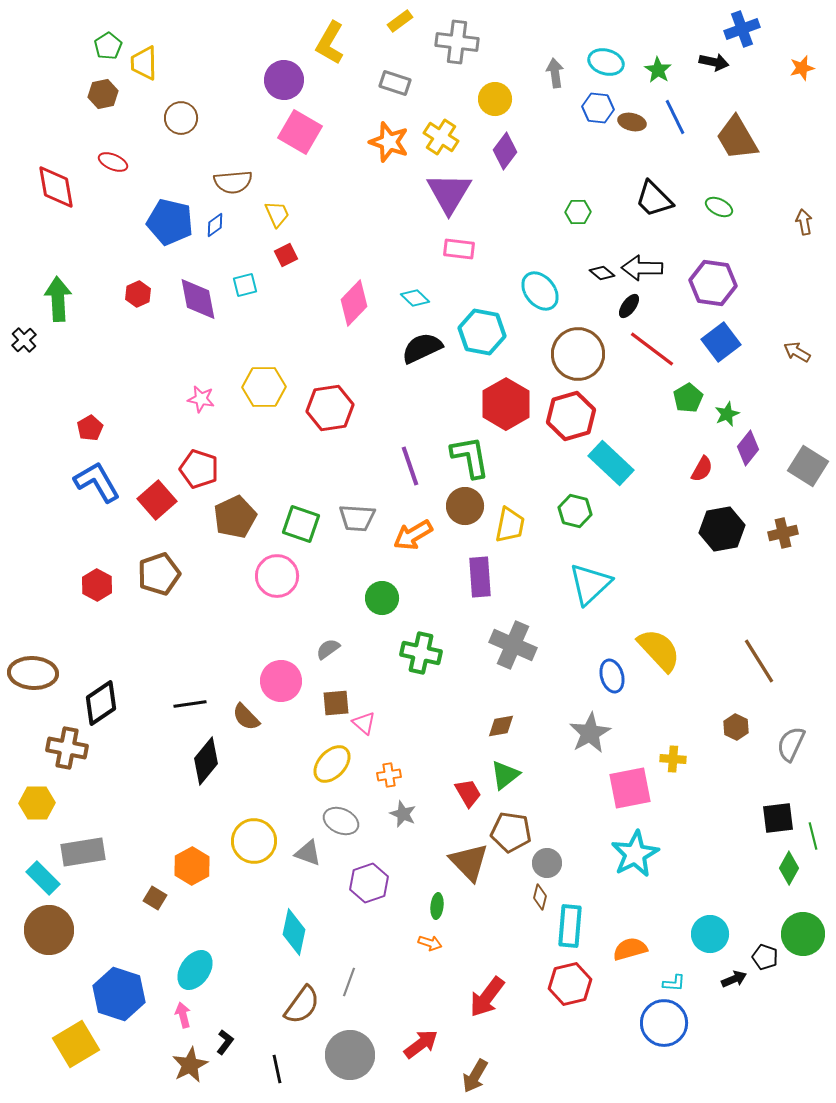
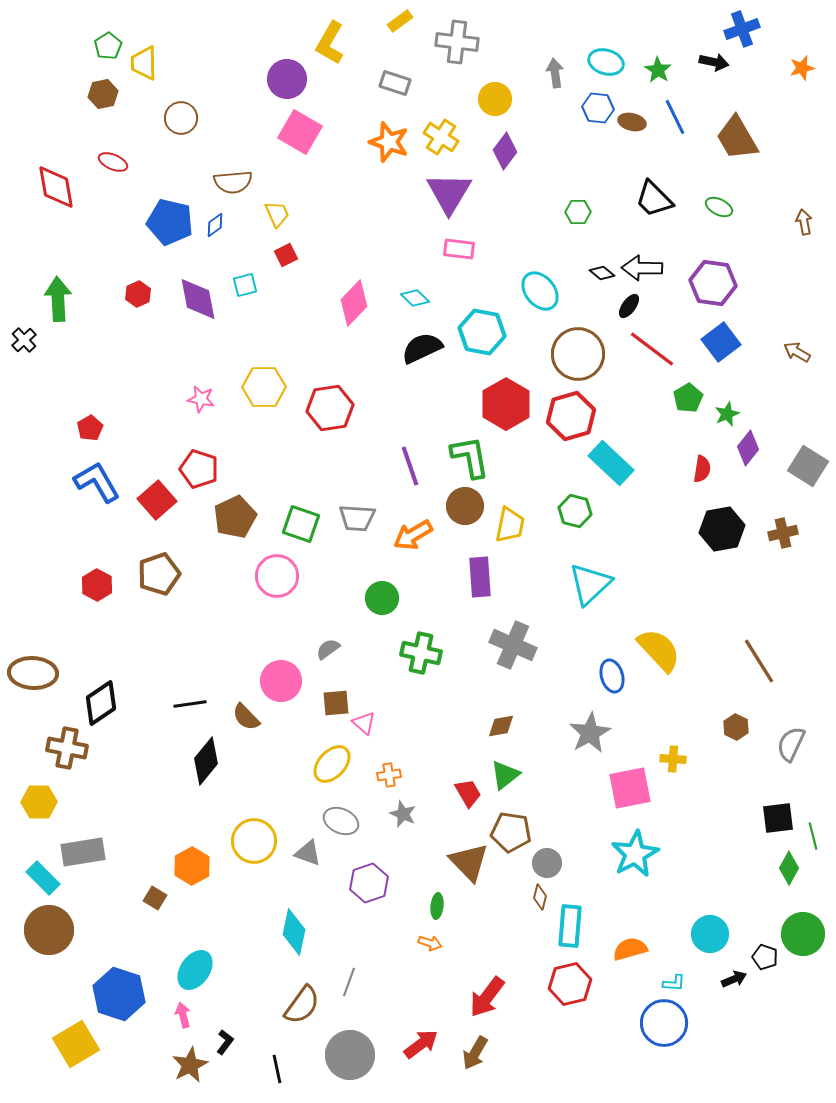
purple circle at (284, 80): moved 3 px right, 1 px up
red semicircle at (702, 469): rotated 20 degrees counterclockwise
yellow hexagon at (37, 803): moved 2 px right, 1 px up
brown arrow at (475, 1076): moved 23 px up
